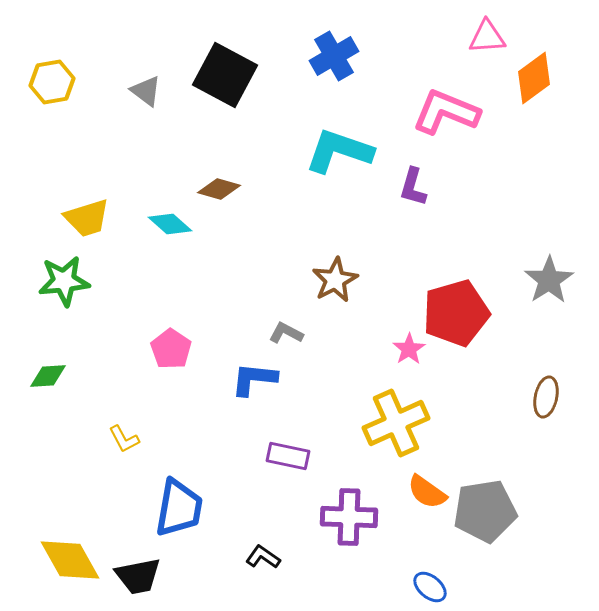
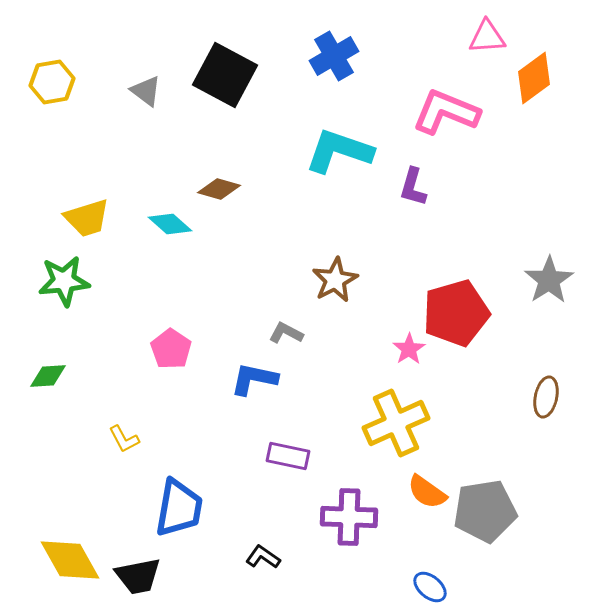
blue L-shape: rotated 6 degrees clockwise
